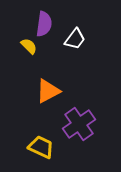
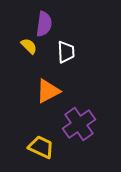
white trapezoid: moved 9 px left, 13 px down; rotated 40 degrees counterclockwise
